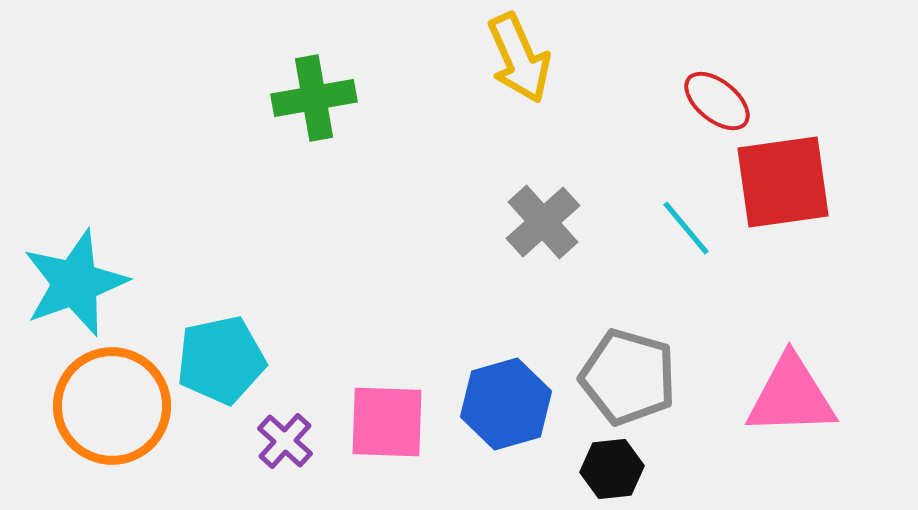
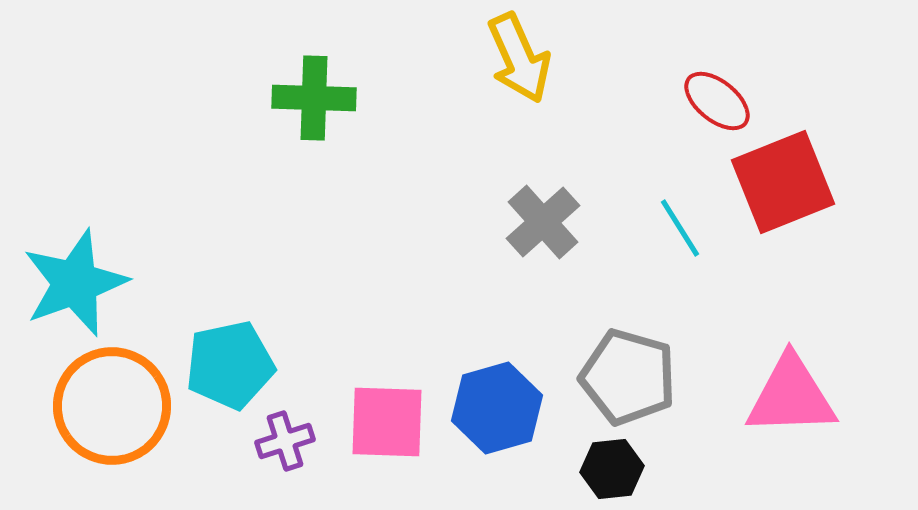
green cross: rotated 12 degrees clockwise
red square: rotated 14 degrees counterclockwise
cyan line: moved 6 px left; rotated 8 degrees clockwise
cyan pentagon: moved 9 px right, 5 px down
blue hexagon: moved 9 px left, 4 px down
purple cross: rotated 30 degrees clockwise
